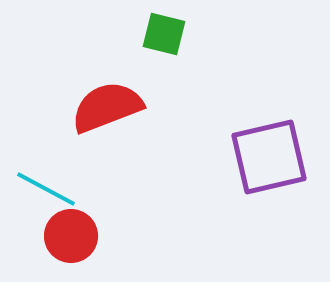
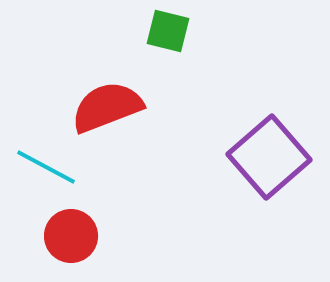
green square: moved 4 px right, 3 px up
purple square: rotated 28 degrees counterclockwise
cyan line: moved 22 px up
